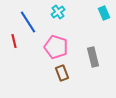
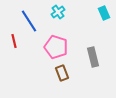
blue line: moved 1 px right, 1 px up
